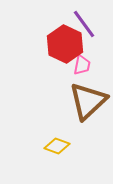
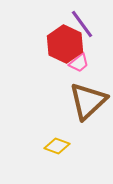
purple line: moved 2 px left
pink trapezoid: moved 3 px left, 2 px up; rotated 40 degrees clockwise
